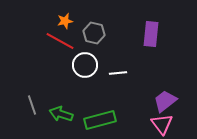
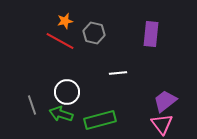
white circle: moved 18 px left, 27 px down
